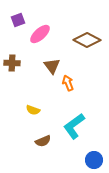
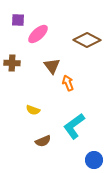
purple square: rotated 24 degrees clockwise
pink ellipse: moved 2 px left
